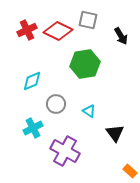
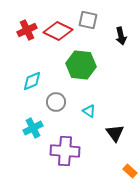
black arrow: rotated 18 degrees clockwise
green hexagon: moved 4 px left, 1 px down; rotated 16 degrees clockwise
gray circle: moved 2 px up
purple cross: rotated 24 degrees counterclockwise
